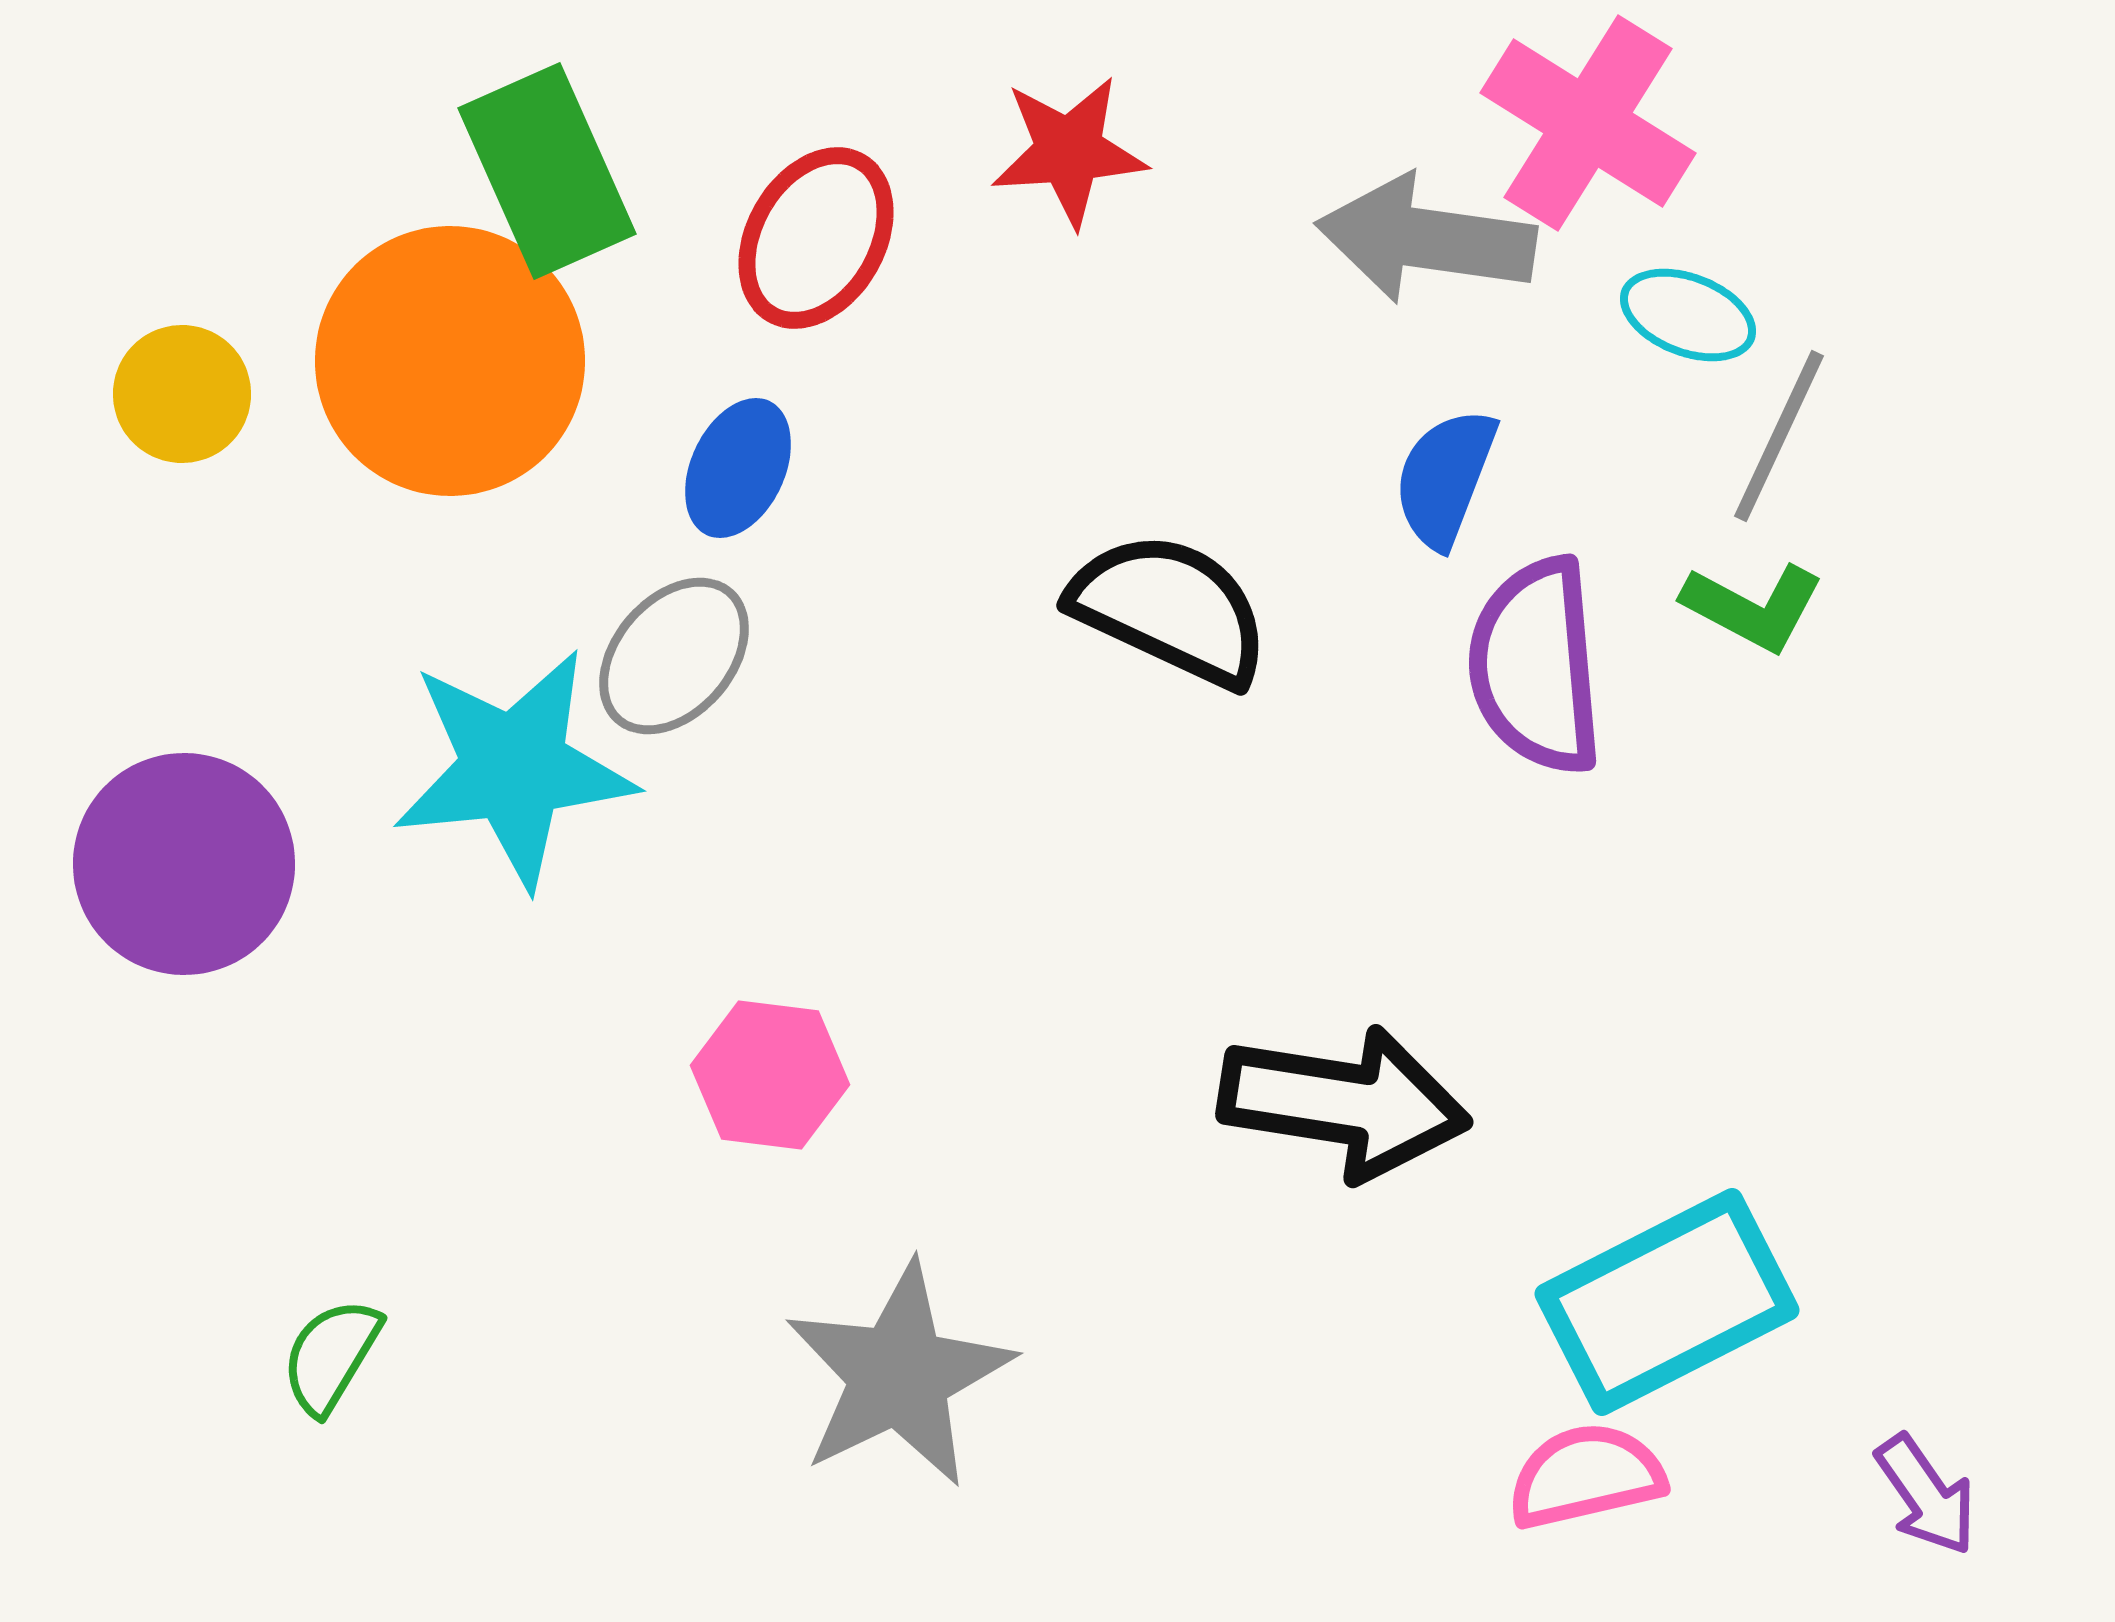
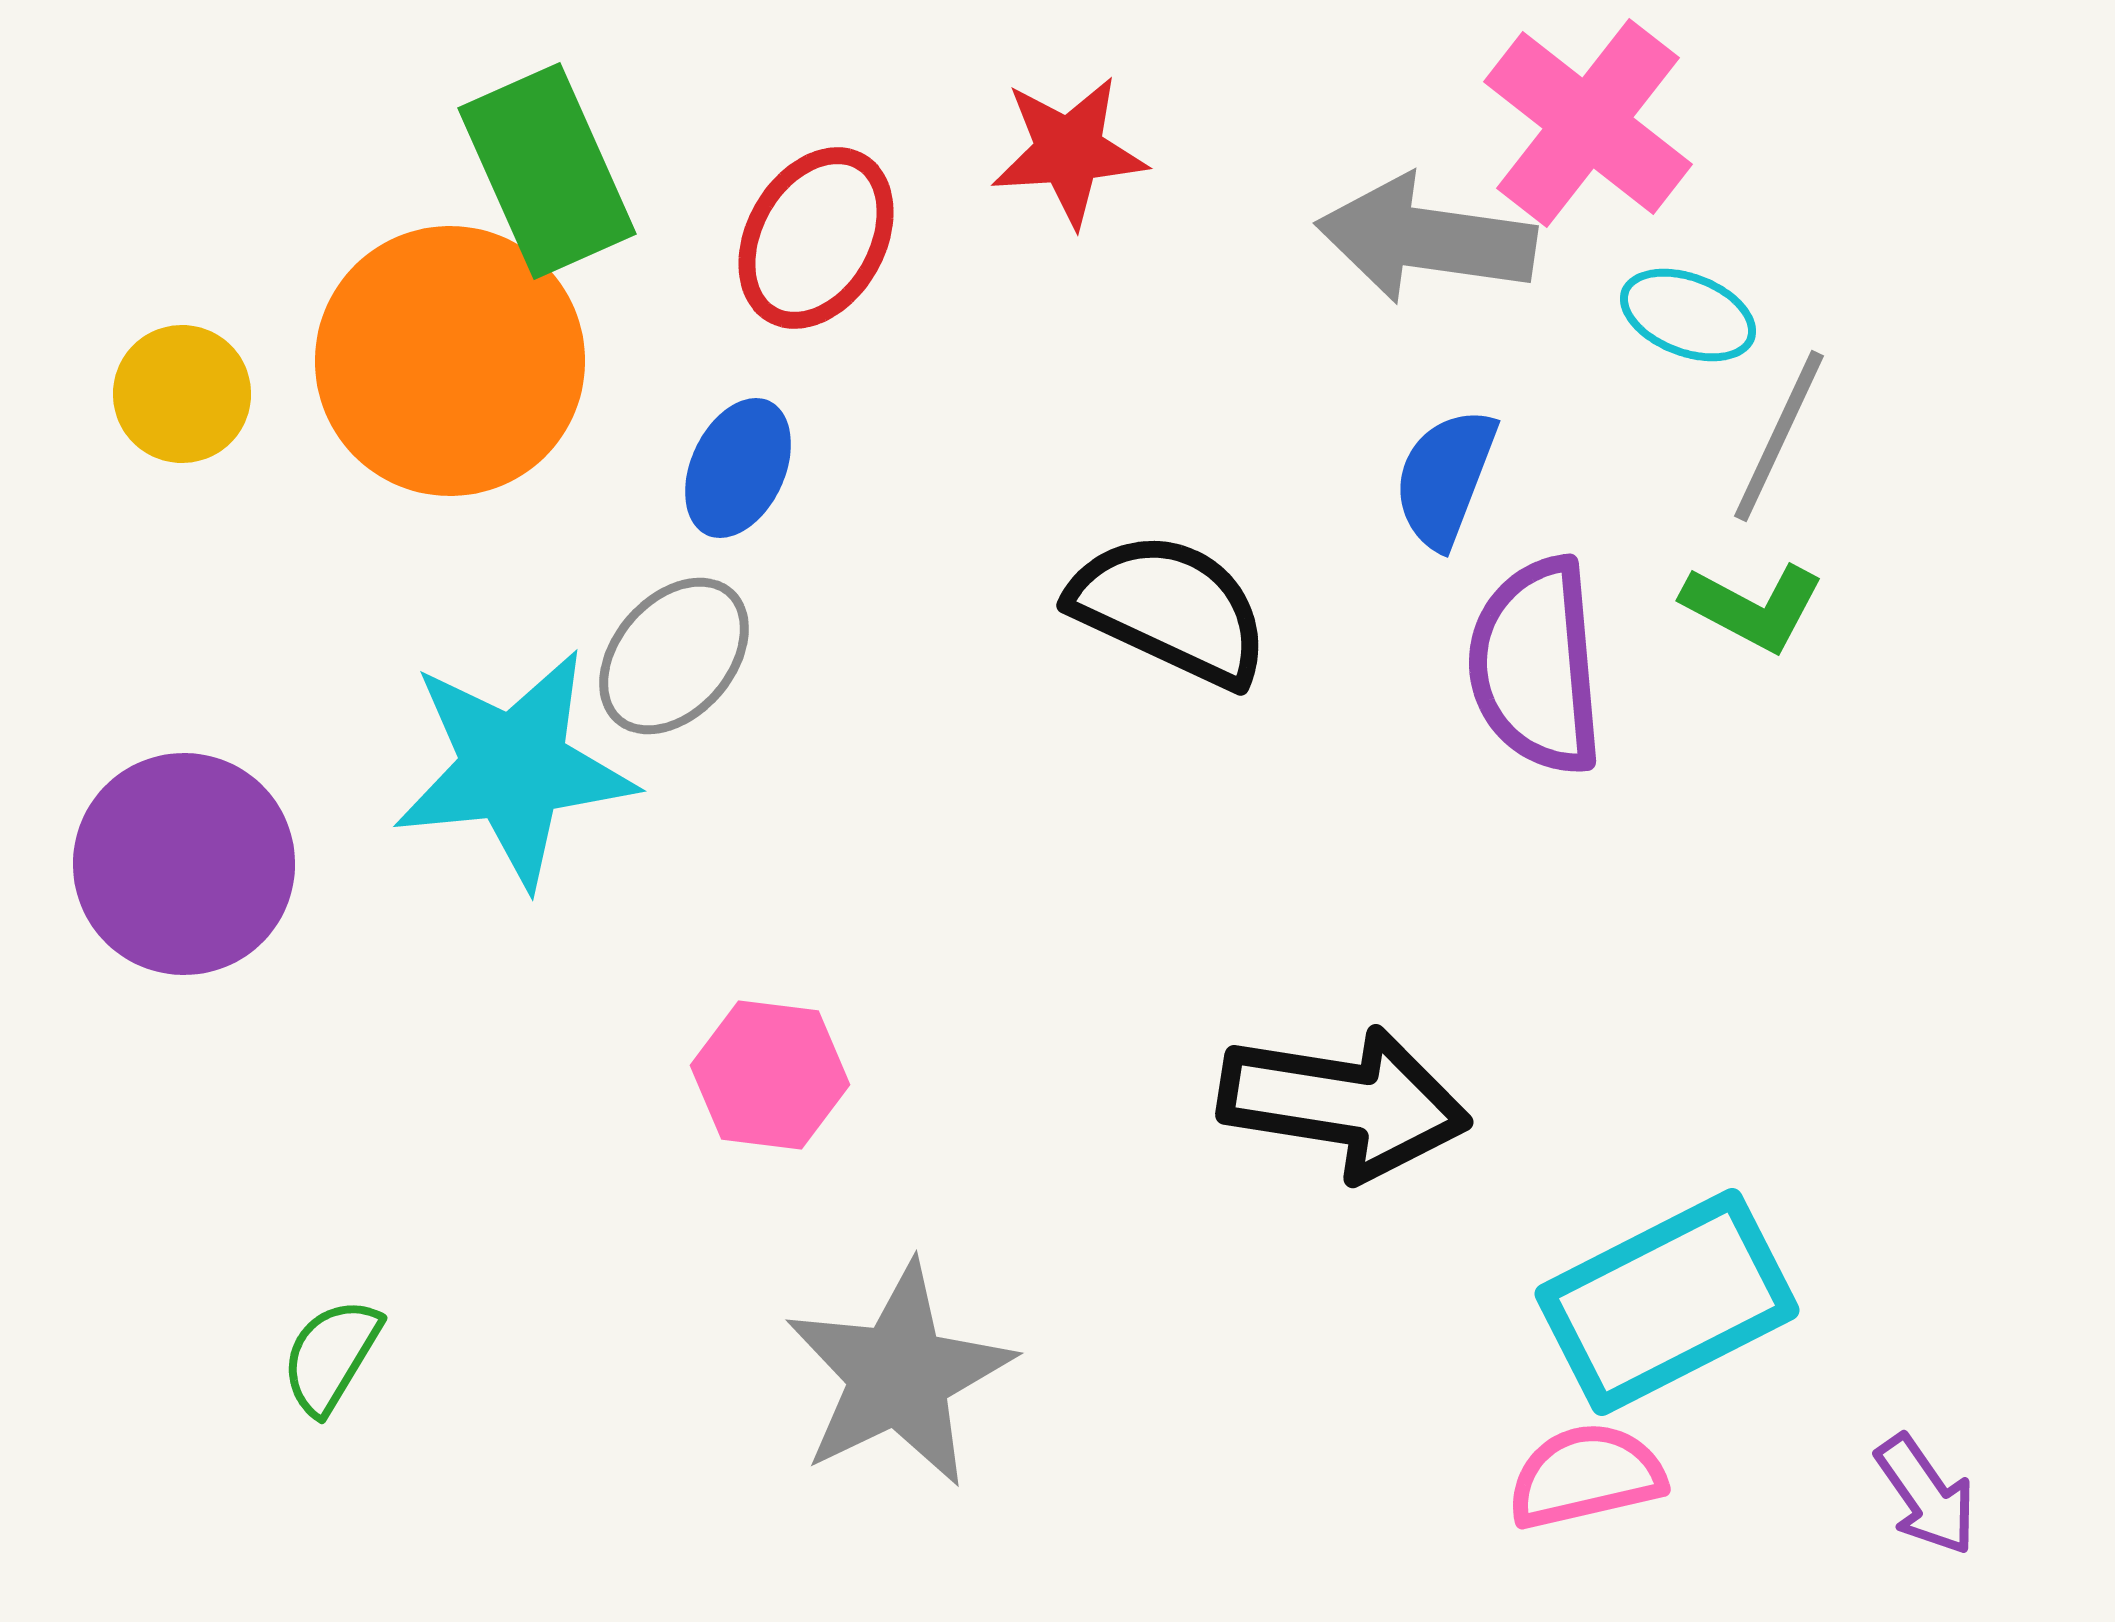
pink cross: rotated 6 degrees clockwise
